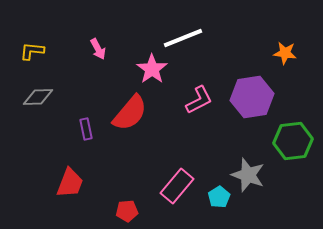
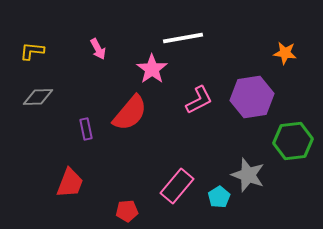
white line: rotated 12 degrees clockwise
